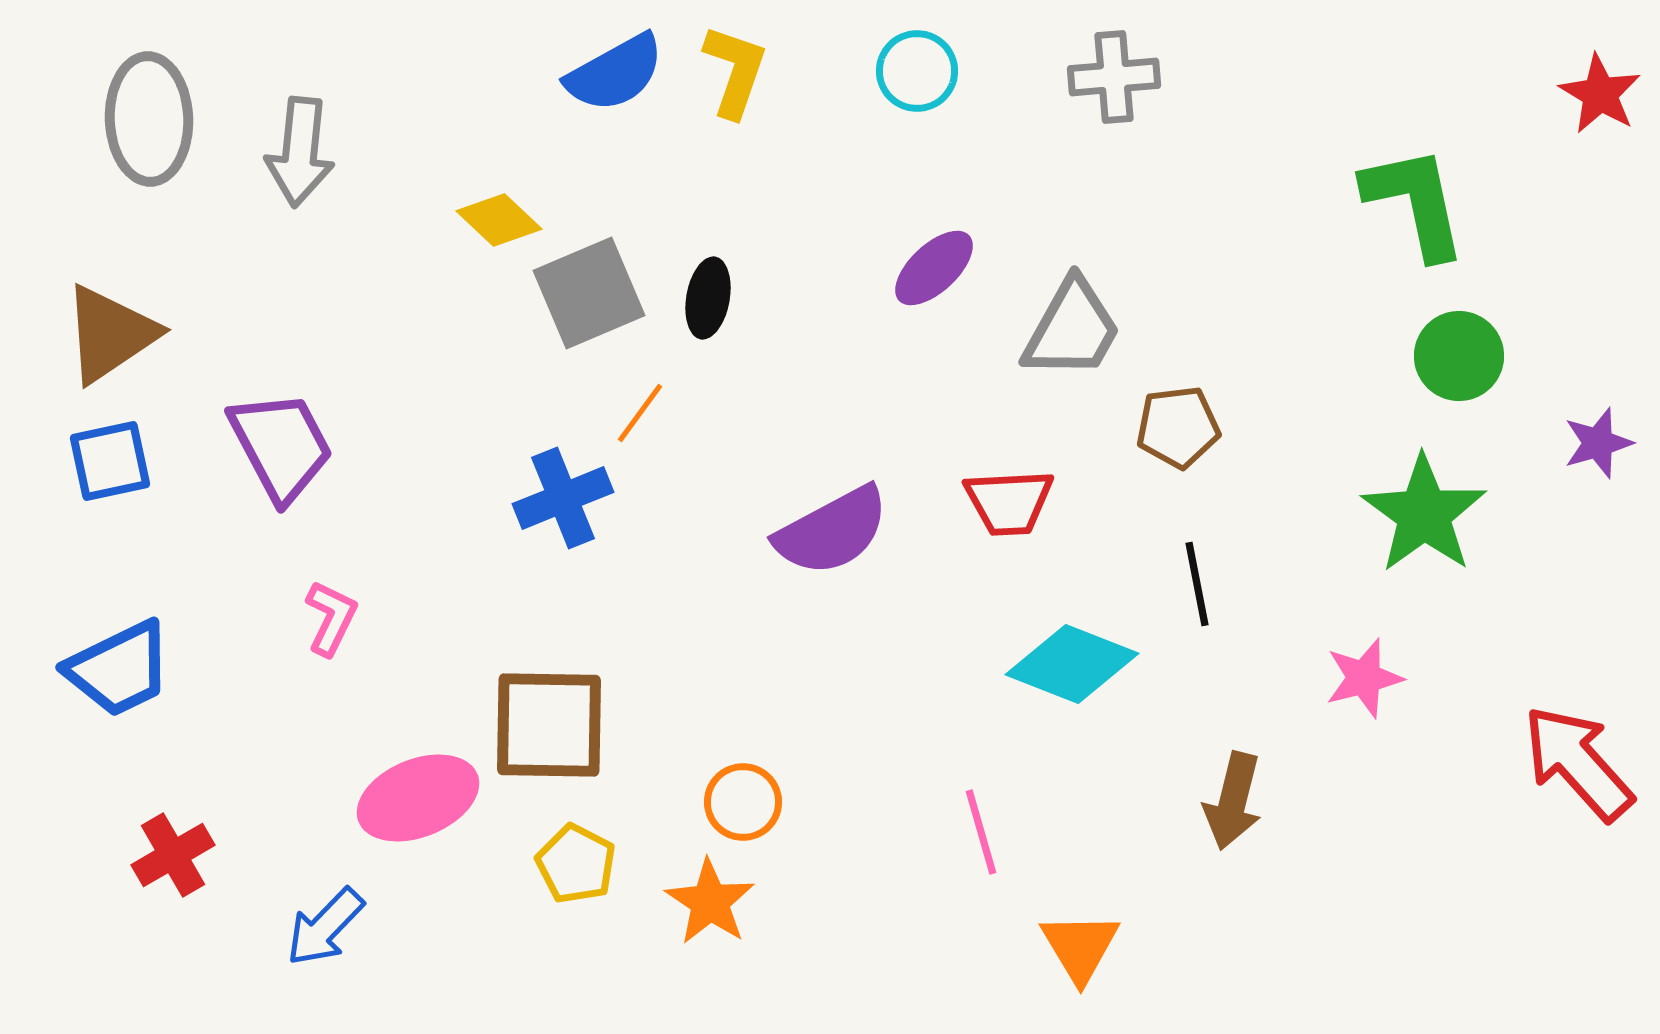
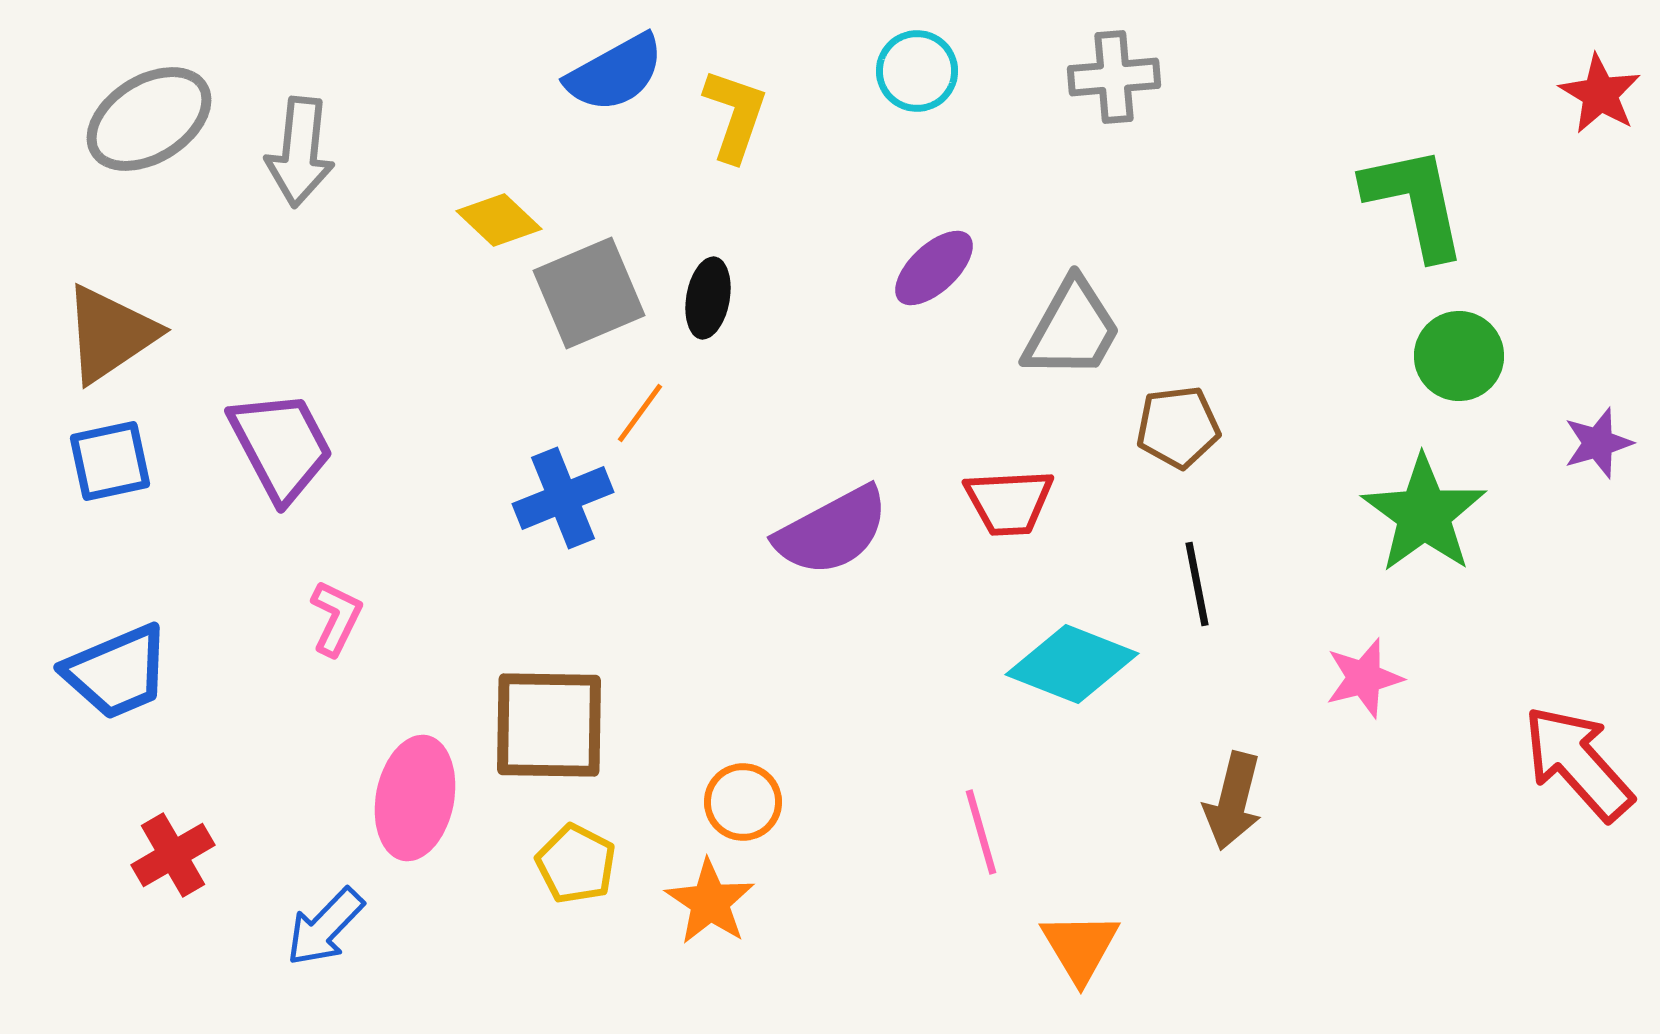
yellow L-shape: moved 44 px down
gray ellipse: rotated 60 degrees clockwise
pink L-shape: moved 5 px right
blue trapezoid: moved 2 px left, 3 px down; rotated 3 degrees clockwise
pink ellipse: moved 3 px left; rotated 57 degrees counterclockwise
